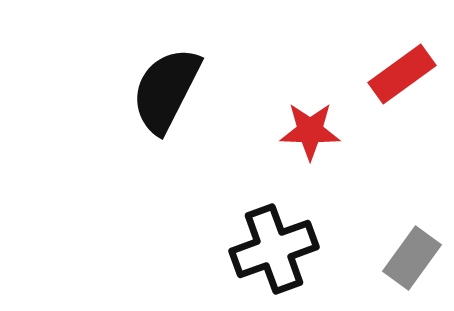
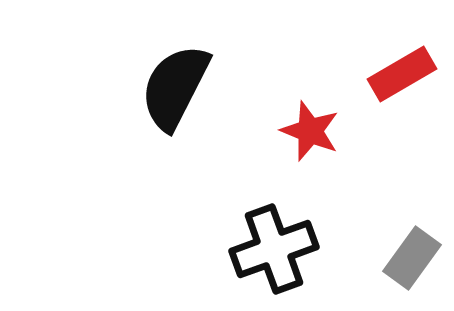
red rectangle: rotated 6 degrees clockwise
black semicircle: moved 9 px right, 3 px up
red star: rotated 20 degrees clockwise
